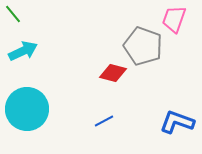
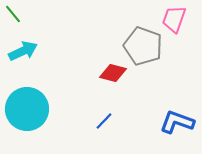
blue line: rotated 18 degrees counterclockwise
